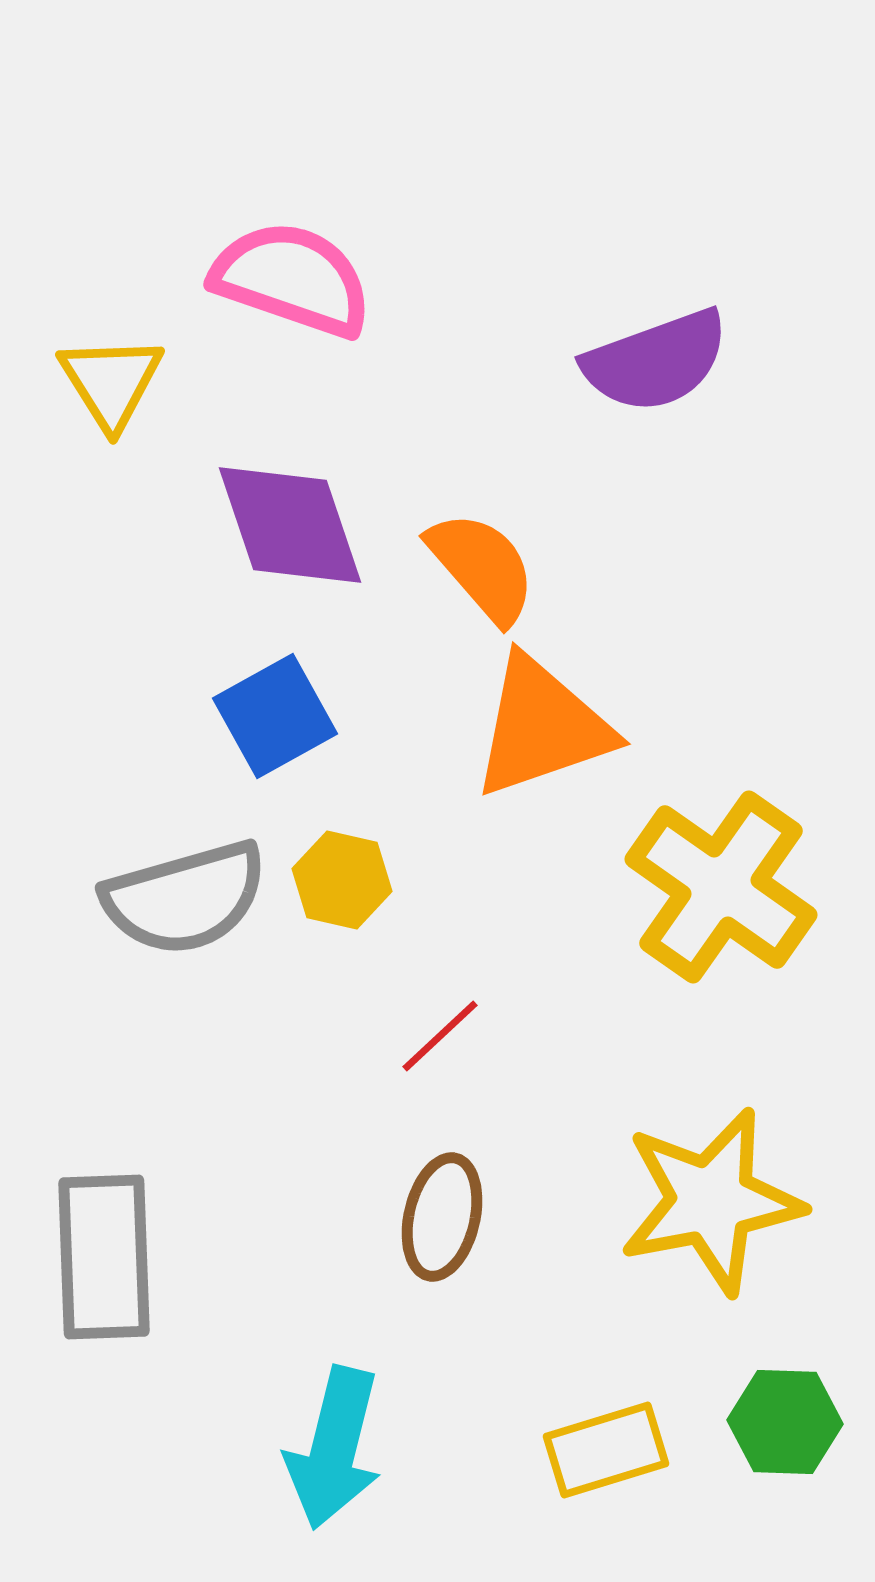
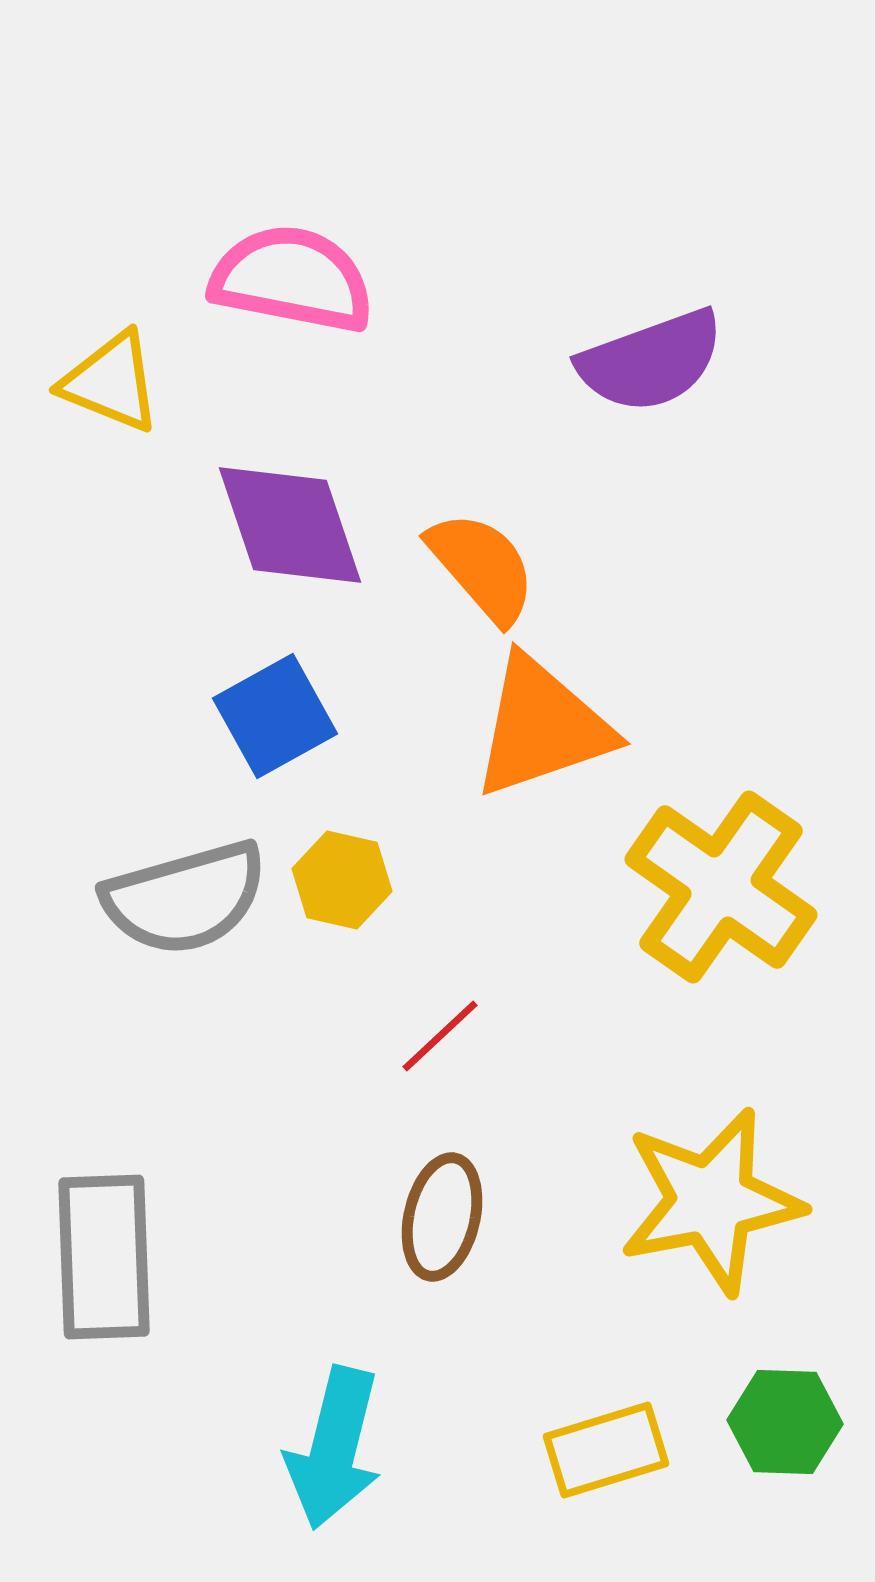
pink semicircle: rotated 8 degrees counterclockwise
purple semicircle: moved 5 px left
yellow triangle: rotated 36 degrees counterclockwise
